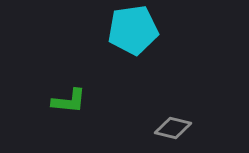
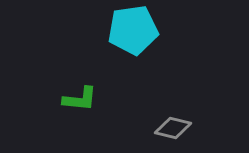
green L-shape: moved 11 px right, 2 px up
